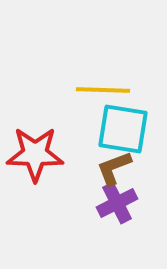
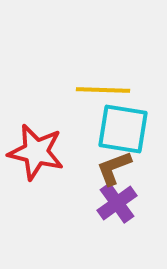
red star: moved 1 px right, 2 px up; rotated 12 degrees clockwise
purple cross: rotated 9 degrees counterclockwise
